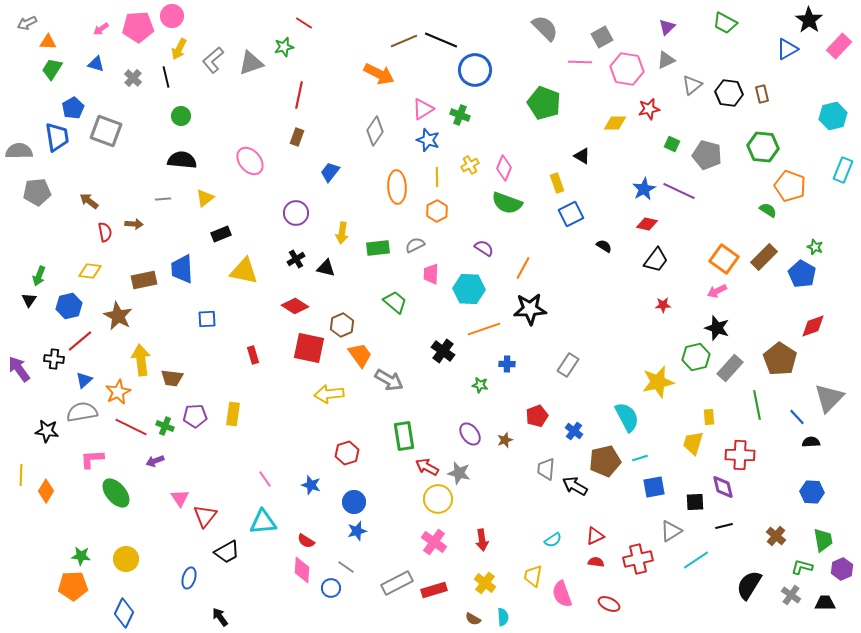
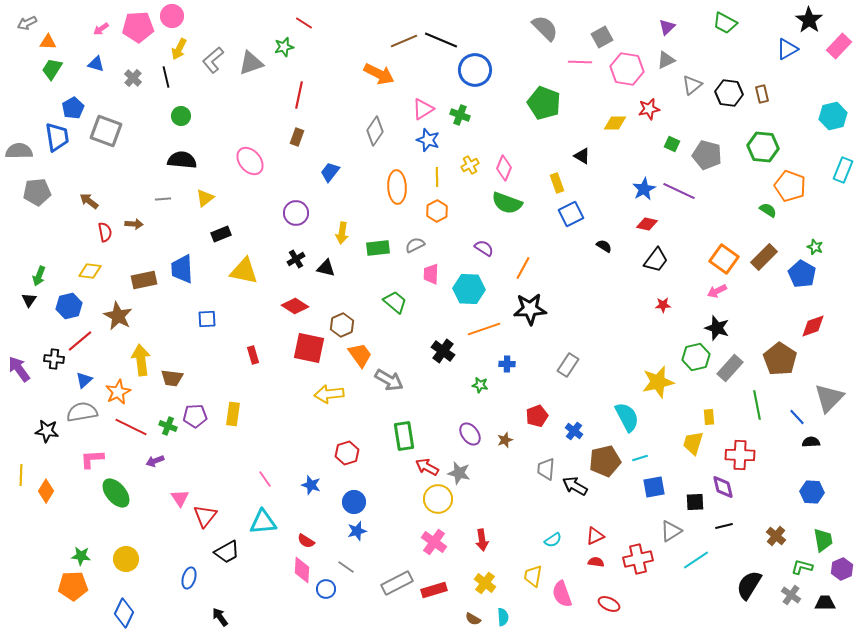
green cross at (165, 426): moved 3 px right
blue circle at (331, 588): moved 5 px left, 1 px down
